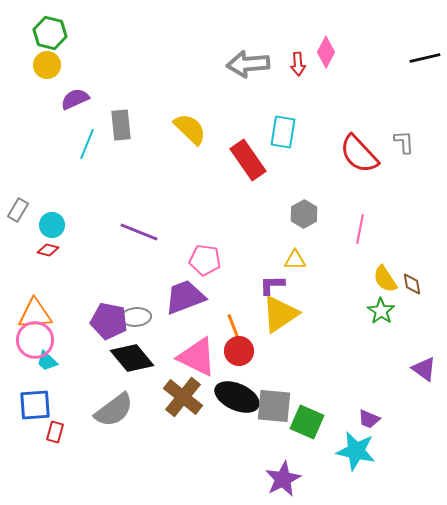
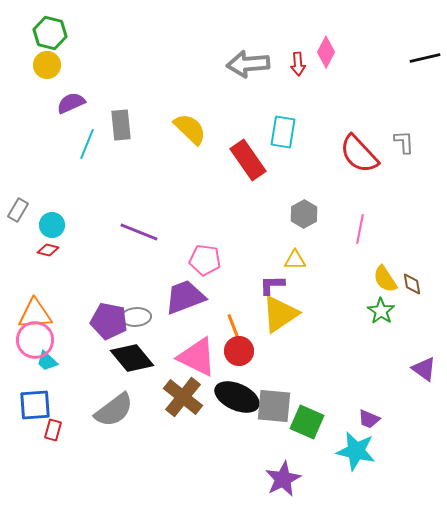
purple semicircle at (75, 99): moved 4 px left, 4 px down
red rectangle at (55, 432): moved 2 px left, 2 px up
